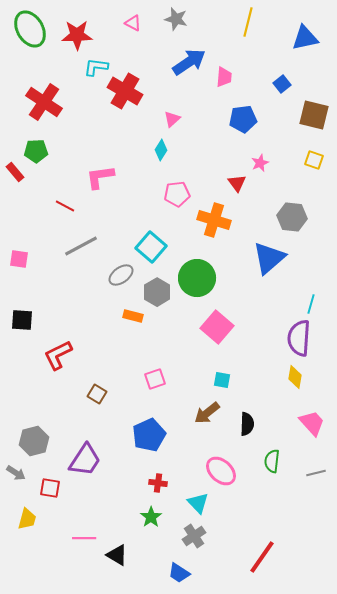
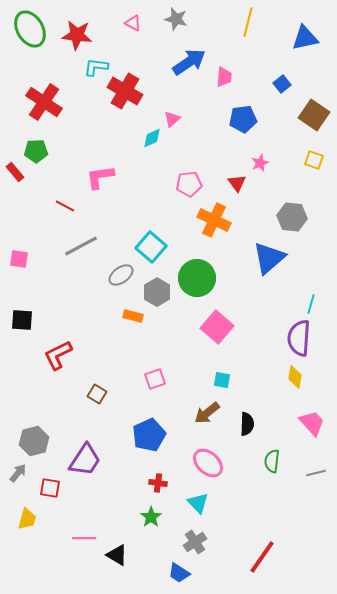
red star at (77, 35): rotated 8 degrees clockwise
brown square at (314, 115): rotated 20 degrees clockwise
cyan diamond at (161, 150): moved 9 px left, 12 px up; rotated 35 degrees clockwise
pink pentagon at (177, 194): moved 12 px right, 10 px up
orange cross at (214, 220): rotated 8 degrees clockwise
pink ellipse at (221, 471): moved 13 px left, 8 px up
gray arrow at (16, 473): moved 2 px right; rotated 84 degrees counterclockwise
gray cross at (194, 536): moved 1 px right, 6 px down
